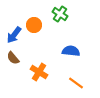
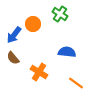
orange circle: moved 1 px left, 1 px up
blue semicircle: moved 4 px left, 1 px down
